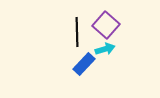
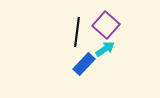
black line: rotated 8 degrees clockwise
cyan arrow: rotated 18 degrees counterclockwise
